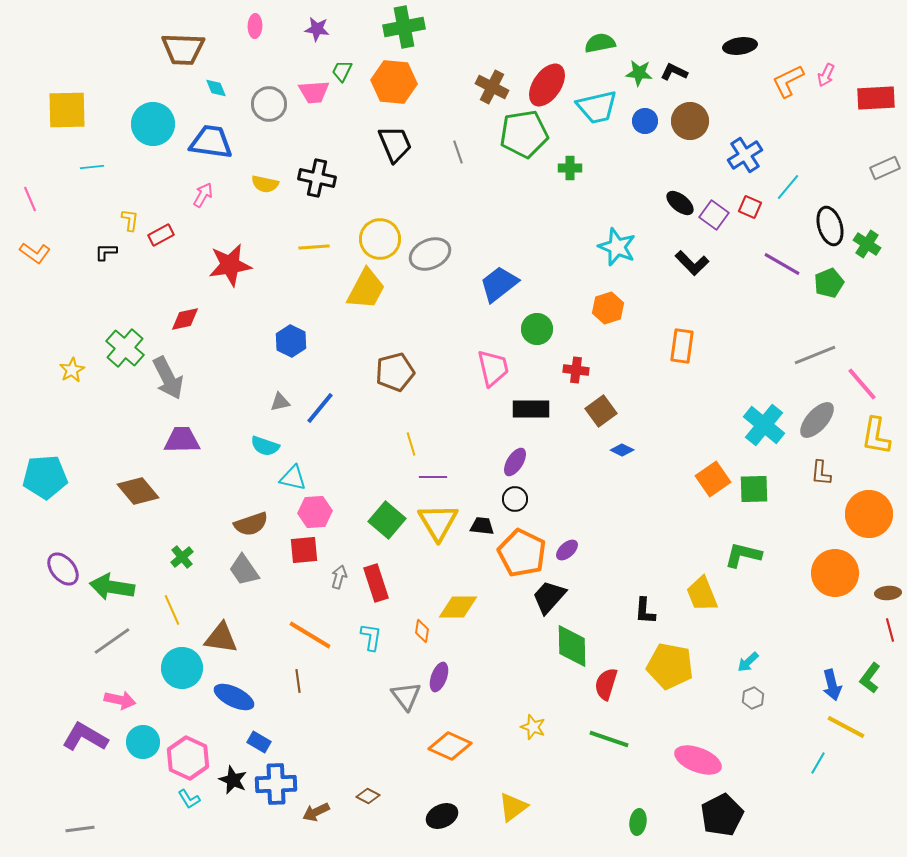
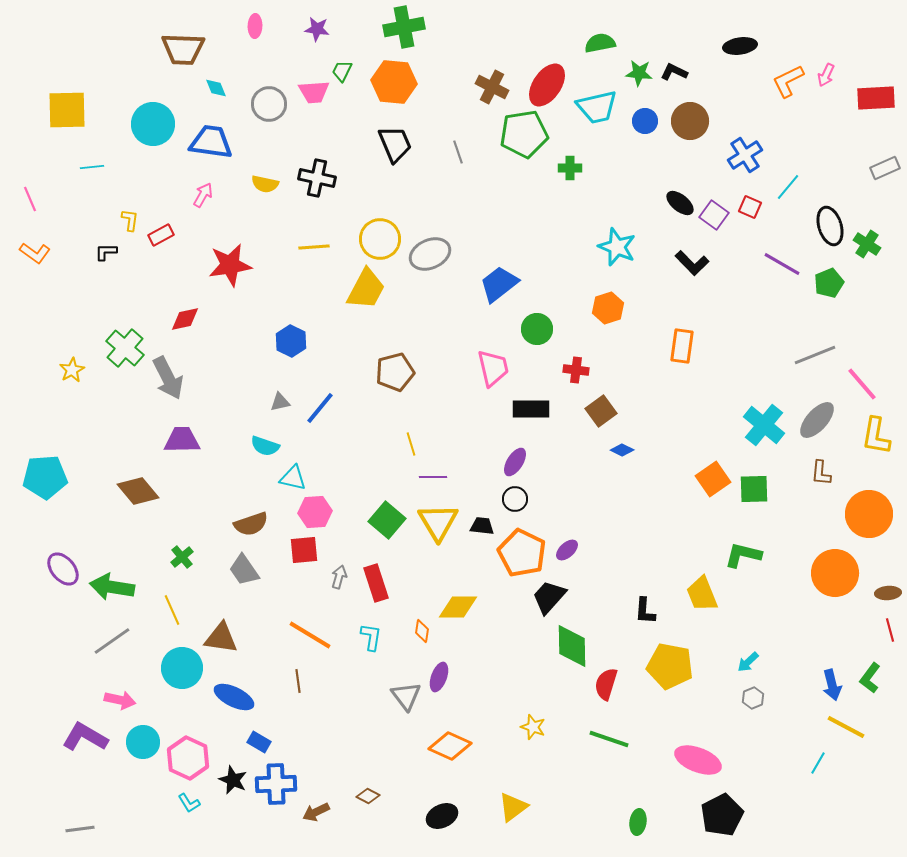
cyan L-shape at (189, 799): moved 4 px down
